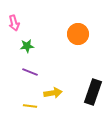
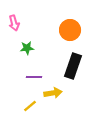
orange circle: moved 8 px left, 4 px up
green star: moved 2 px down
purple line: moved 4 px right, 5 px down; rotated 21 degrees counterclockwise
black rectangle: moved 20 px left, 26 px up
yellow line: rotated 48 degrees counterclockwise
